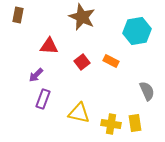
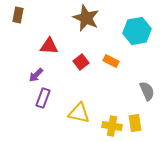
brown star: moved 4 px right, 1 px down
red square: moved 1 px left
purple rectangle: moved 1 px up
yellow cross: moved 1 px right, 2 px down
